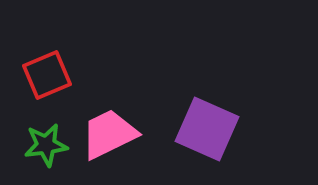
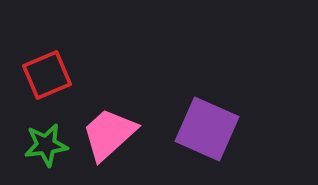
pink trapezoid: rotated 16 degrees counterclockwise
